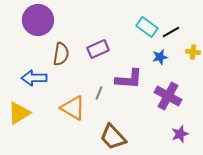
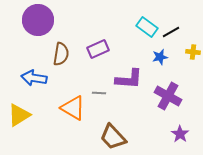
blue arrow: rotated 10 degrees clockwise
gray line: rotated 72 degrees clockwise
yellow triangle: moved 2 px down
purple star: rotated 18 degrees counterclockwise
